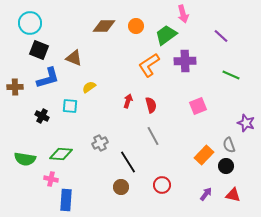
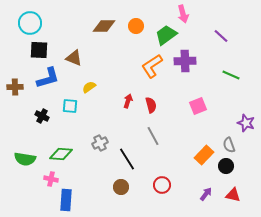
black square: rotated 18 degrees counterclockwise
orange L-shape: moved 3 px right, 1 px down
black line: moved 1 px left, 3 px up
